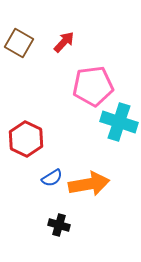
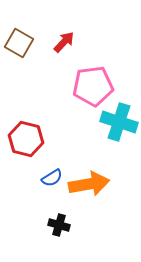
red hexagon: rotated 12 degrees counterclockwise
